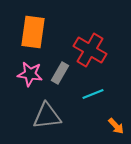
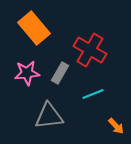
orange rectangle: moved 1 px right, 4 px up; rotated 48 degrees counterclockwise
pink star: moved 3 px left, 1 px up; rotated 15 degrees counterclockwise
gray triangle: moved 2 px right
